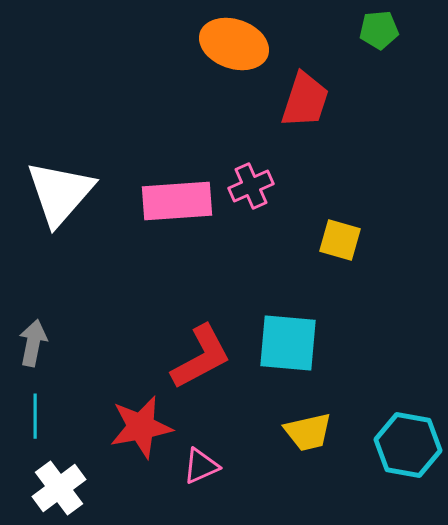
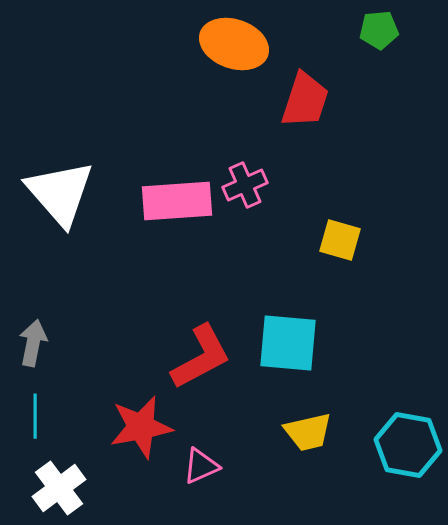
pink cross: moved 6 px left, 1 px up
white triangle: rotated 22 degrees counterclockwise
